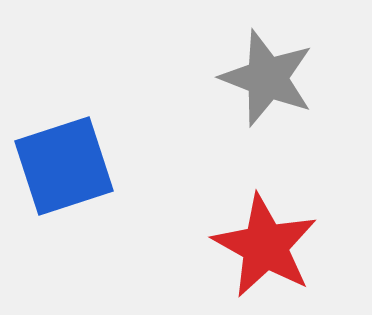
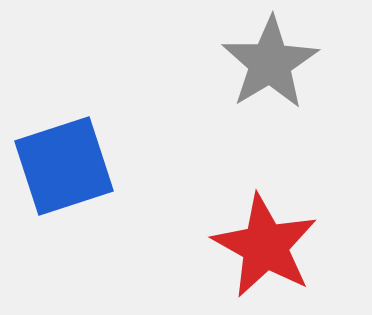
gray star: moved 3 px right, 15 px up; rotated 20 degrees clockwise
